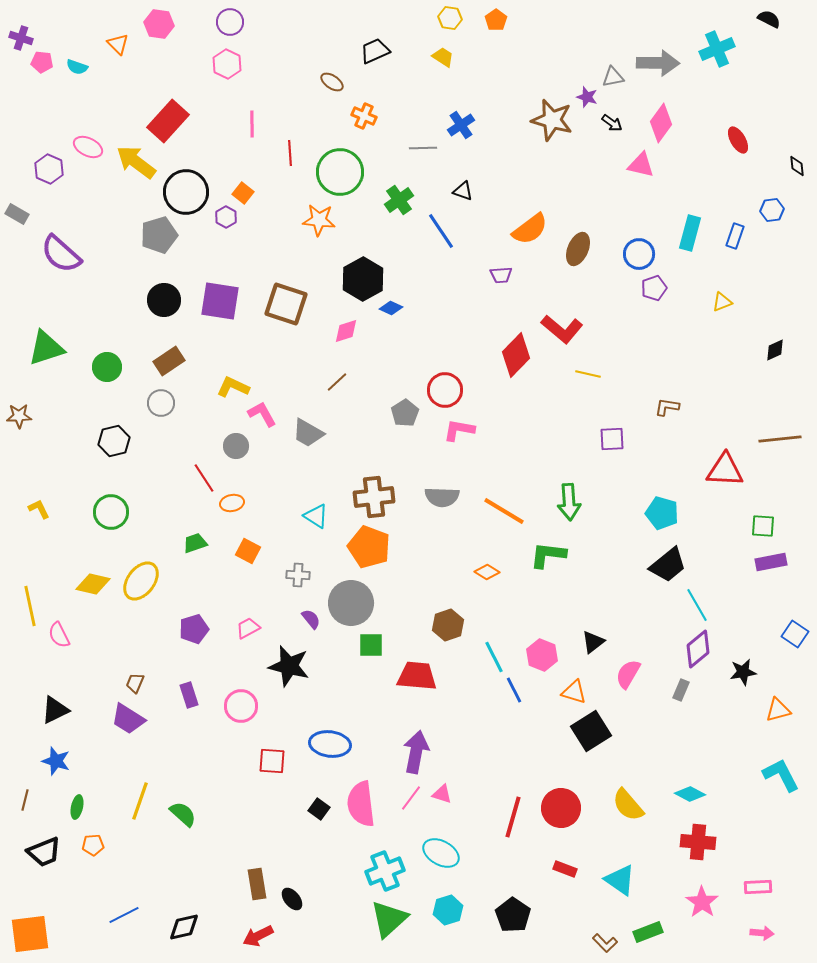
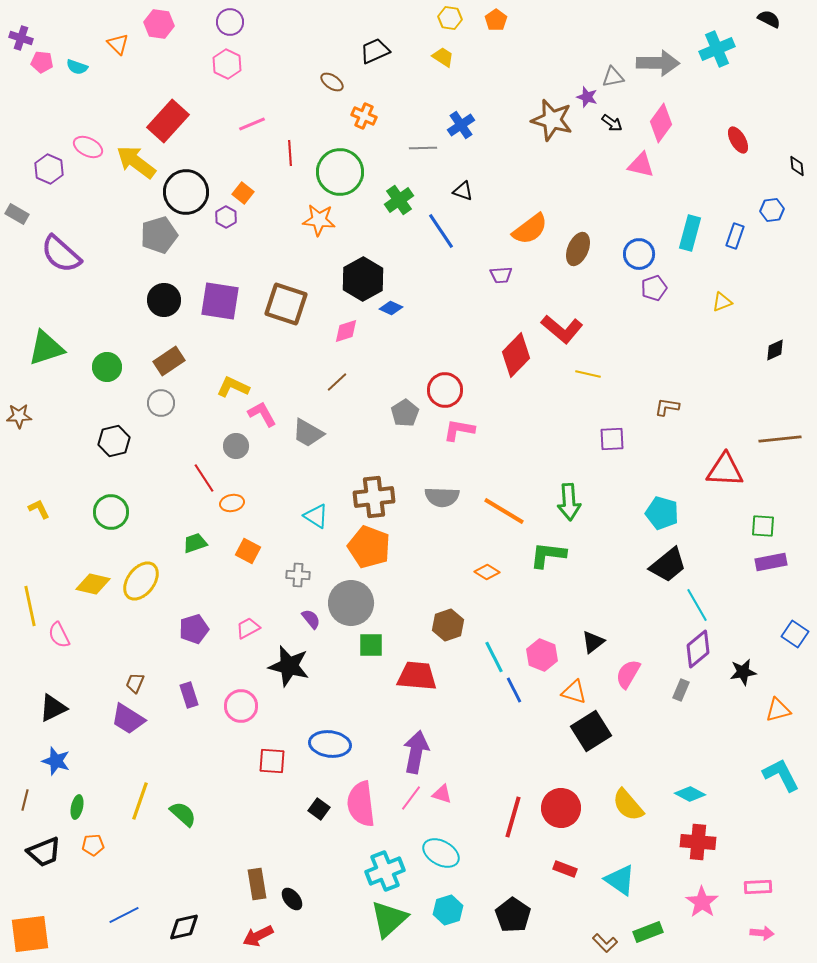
pink line at (252, 124): rotated 68 degrees clockwise
black triangle at (55, 710): moved 2 px left, 2 px up
